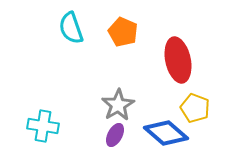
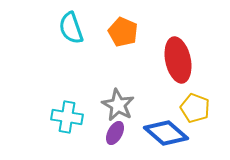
gray star: rotated 12 degrees counterclockwise
cyan cross: moved 24 px right, 9 px up
purple ellipse: moved 2 px up
